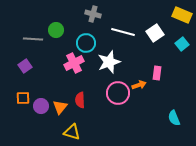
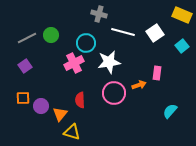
gray cross: moved 6 px right
green circle: moved 5 px left, 5 px down
gray line: moved 6 px left, 1 px up; rotated 30 degrees counterclockwise
cyan square: moved 2 px down
white star: rotated 10 degrees clockwise
pink circle: moved 4 px left
orange triangle: moved 7 px down
cyan semicircle: moved 4 px left, 7 px up; rotated 63 degrees clockwise
